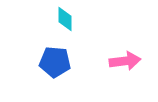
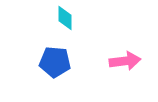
cyan diamond: moved 1 px up
